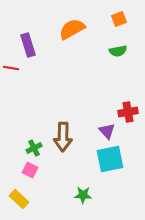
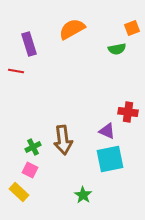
orange square: moved 13 px right, 9 px down
purple rectangle: moved 1 px right, 1 px up
green semicircle: moved 1 px left, 2 px up
red line: moved 5 px right, 3 px down
red cross: rotated 18 degrees clockwise
purple triangle: rotated 24 degrees counterclockwise
brown arrow: moved 3 px down; rotated 8 degrees counterclockwise
green cross: moved 1 px left, 1 px up
green star: rotated 30 degrees clockwise
yellow rectangle: moved 7 px up
